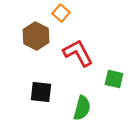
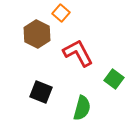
brown hexagon: moved 1 px right, 2 px up
green square: rotated 24 degrees clockwise
black square: rotated 15 degrees clockwise
